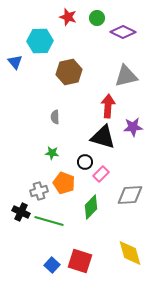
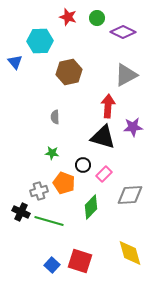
gray triangle: moved 1 px up; rotated 15 degrees counterclockwise
black circle: moved 2 px left, 3 px down
pink rectangle: moved 3 px right
